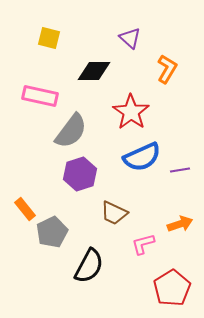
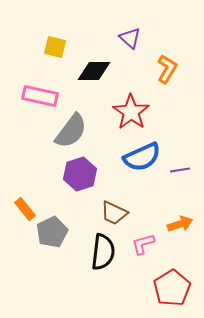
yellow square: moved 6 px right, 9 px down
black semicircle: moved 14 px right, 14 px up; rotated 21 degrees counterclockwise
